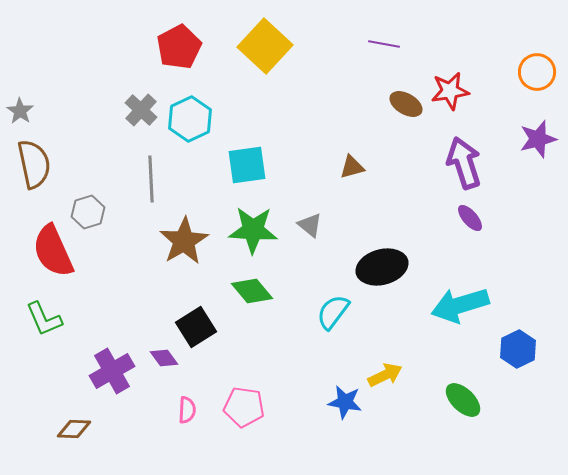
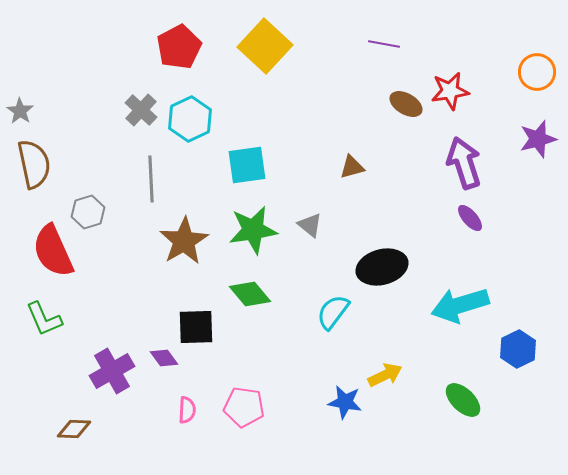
green star: rotated 12 degrees counterclockwise
green diamond: moved 2 px left, 3 px down
black square: rotated 30 degrees clockwise
